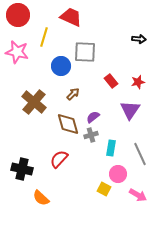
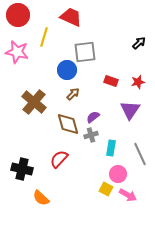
black arrow: moved 4 px down; rotated 48 degrees counterclockwise
gray square: rotated 10 degrees counterclockwise
blue circle: moved 6 px right, 4 px down
red rectangle: rotated 32 degrees counterclockwise
yellow square: moved 2 px right
pink arrow: moved 10 px left
